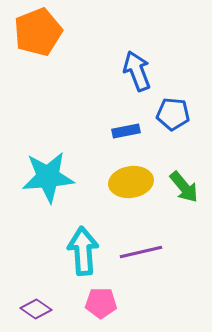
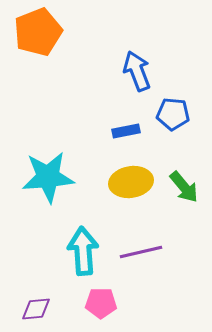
purple diamond: rotated 40 degrees counterclockwise
